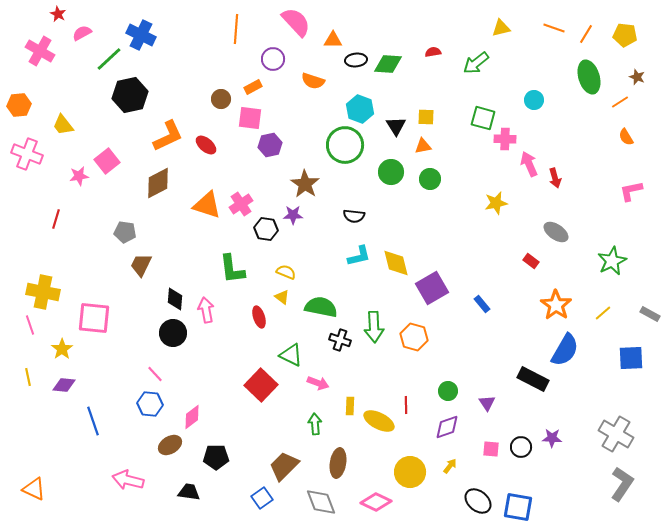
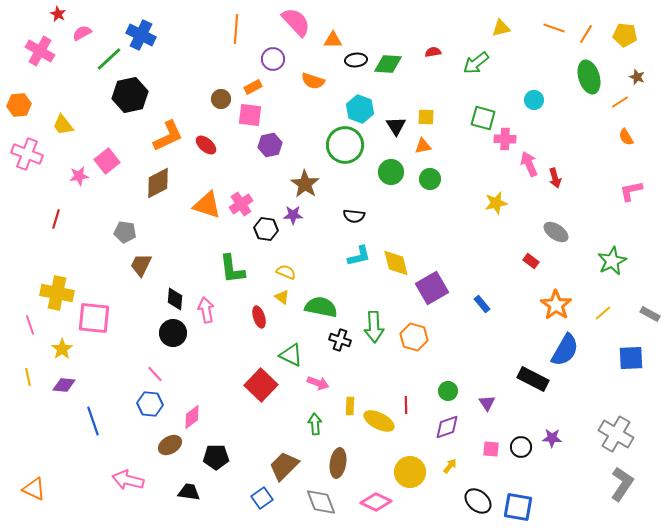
pink square at (250, 118): moved 3 px up
yellow cross at (43, 292): moved 14 px right, 1 px down
